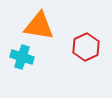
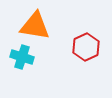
orange triangle: moved 4 px left
